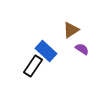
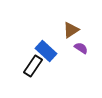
purple semicircle: moved 1 px left, 1 px up
